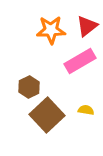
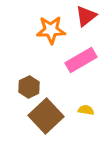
red triangle: moved 1 px left, 10 px up
pink rectangle: moved 1 px right, 1 px up
brown square: moved 1 px left, 1 px down
